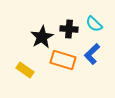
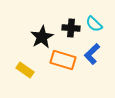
black cross: moved 2 px right, 1 px up
